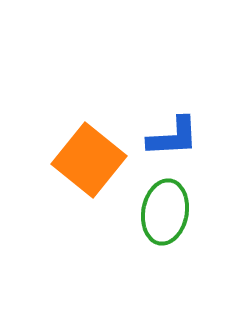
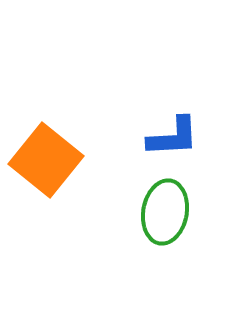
orange square: moved 43 px left
